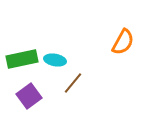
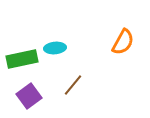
cyan ellipse: moved 12 px up; rotated 15 degrees counterclockwise
brown line: moved 2 px down
